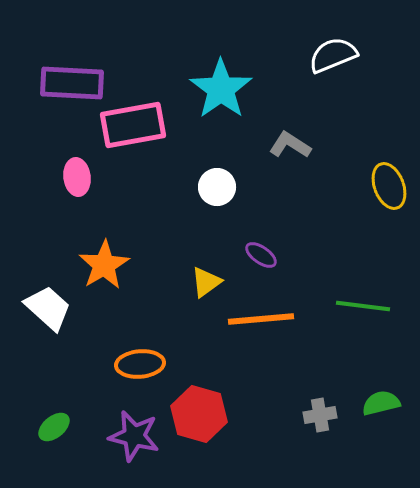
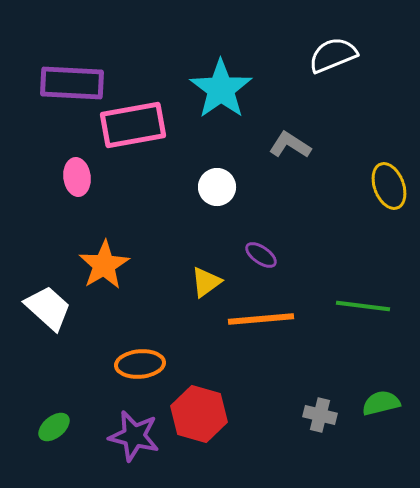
gray cross: rotated 24 degrees clockwise
